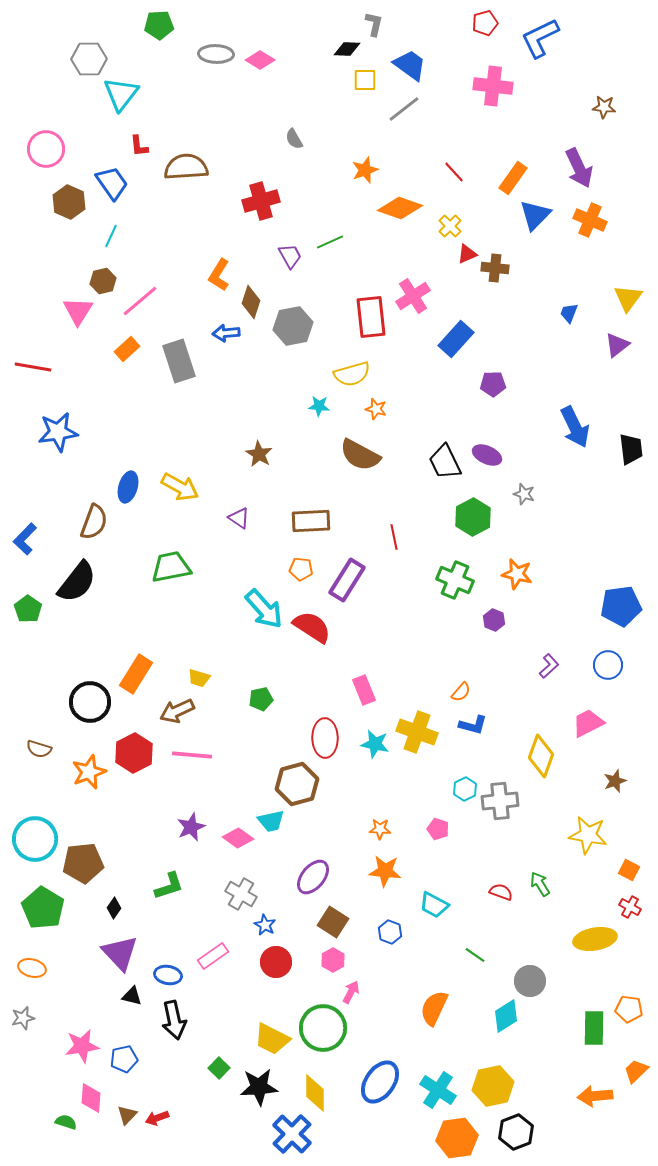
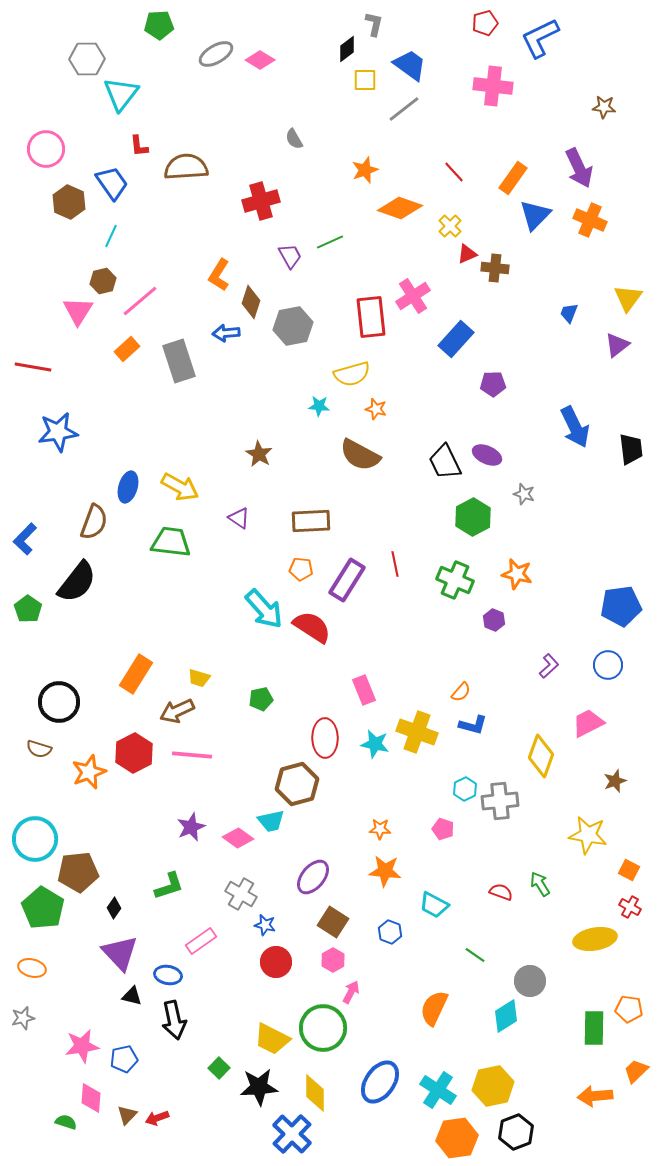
black diamond at (347, 49): rotated 40 degrees counterclockwise
gray ellipse at (216, 54): rotated 32 degrees counterclockwise
gray hexagon at (89, 59): moved 2 px left
red line at (394, 537): moved 1 px right, 27 px down
green trapezoid at (171, 567): moved 25 px up; rotated 18 degrees clockwise
black circle at (90, 702): moved 31 px left
pink pentagon at (438, 829): moved 5 px right
brown pentagon at (83, 863): moved 5 px left, 9 px down
blue star at (265, 925): rotated 15 degrees counterclockwise
pink rectangle at (213, 956): moved 12 px left, 15 px up
